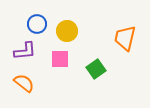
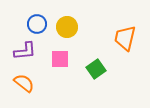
yellow circle: moved 4 px up
